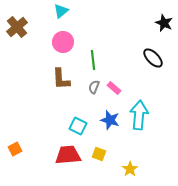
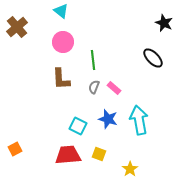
cyan triangle: rotated 42 degrees counterclockwise
cyan arrow: moved 5 px down; rotated 16 degrees counterclockwise
blue star: moved 2 px left, 1 px up
